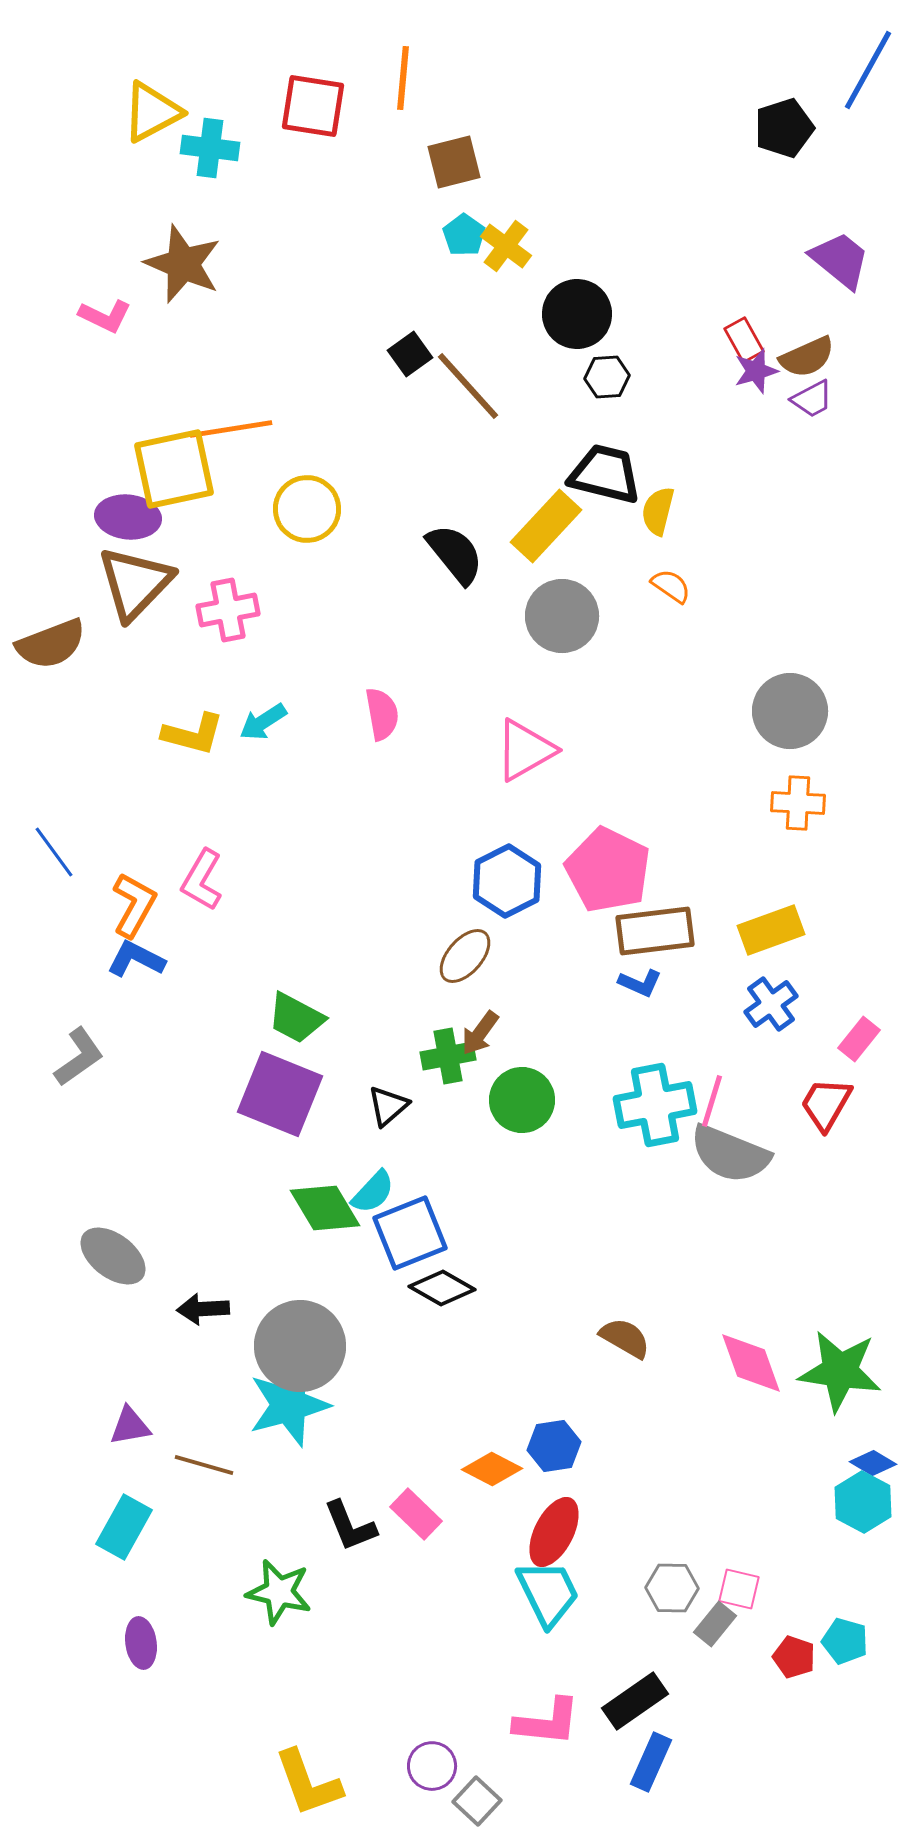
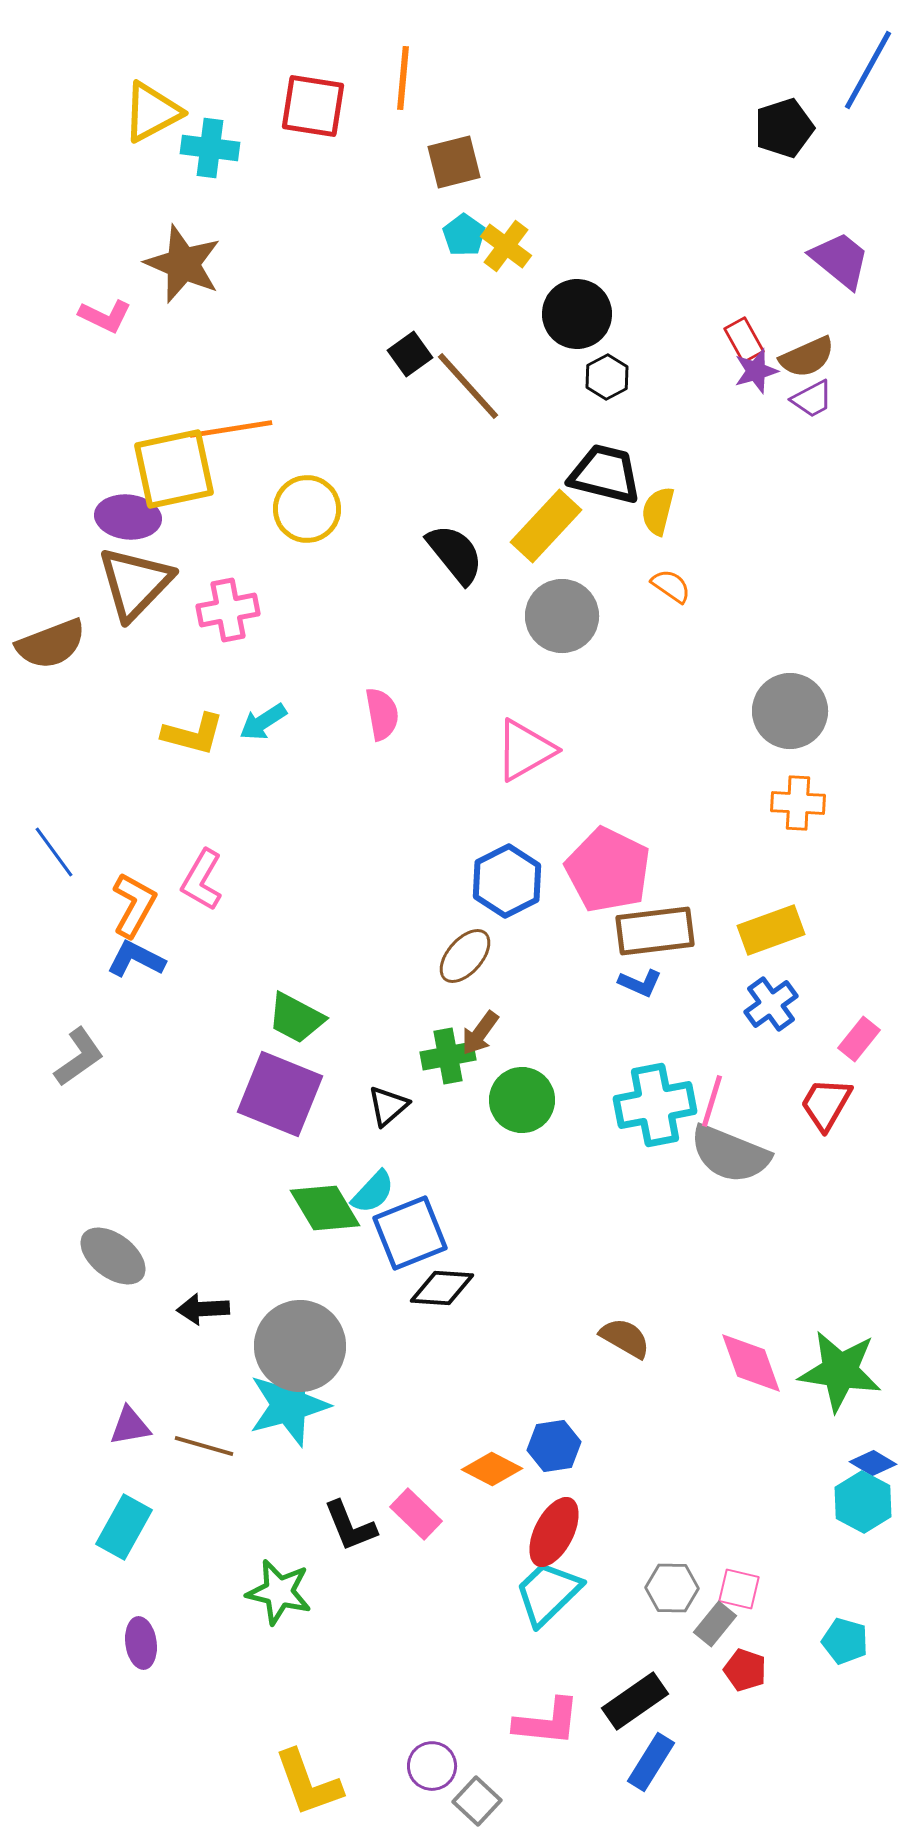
black hexagon at (607, 377): rotated 24 degrees counterclockwise
black diamond at (442, 1288): rotated 26 degrees counterclockwise
brown line at (204, 1465): moved 19 px up
cyan trapezoid at (548, 1593): rotated 108 degrees counterclockwise
red pentagon at (794, 1657): moved 49 px left, 13 px down
blue rectangle at (651, 1762): rotated 8 degrees clockwise
